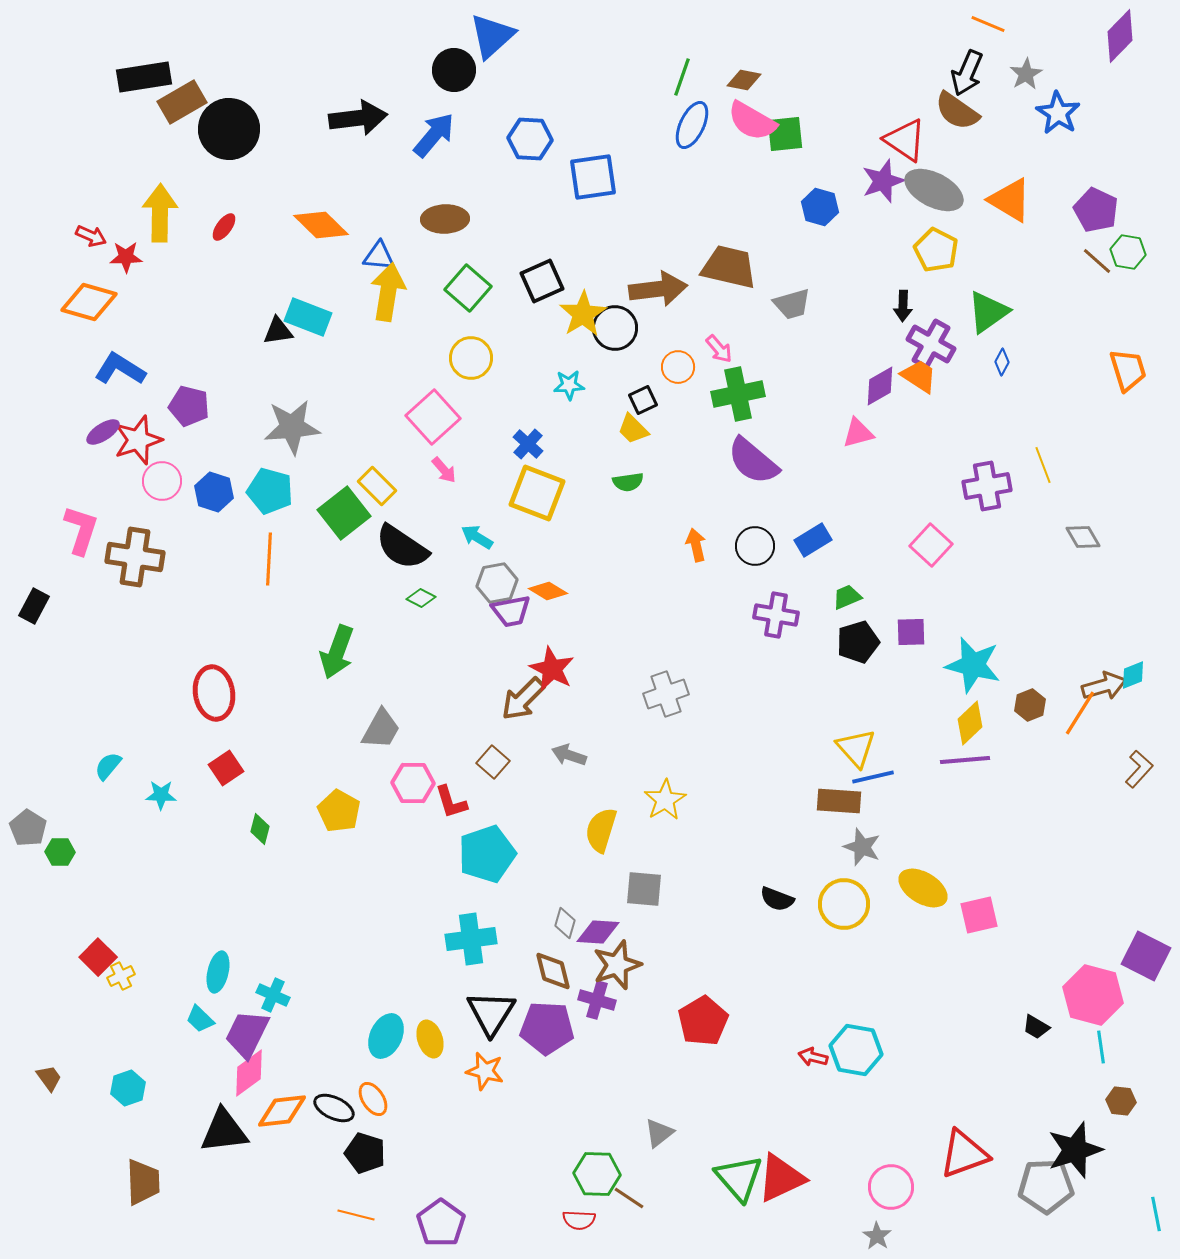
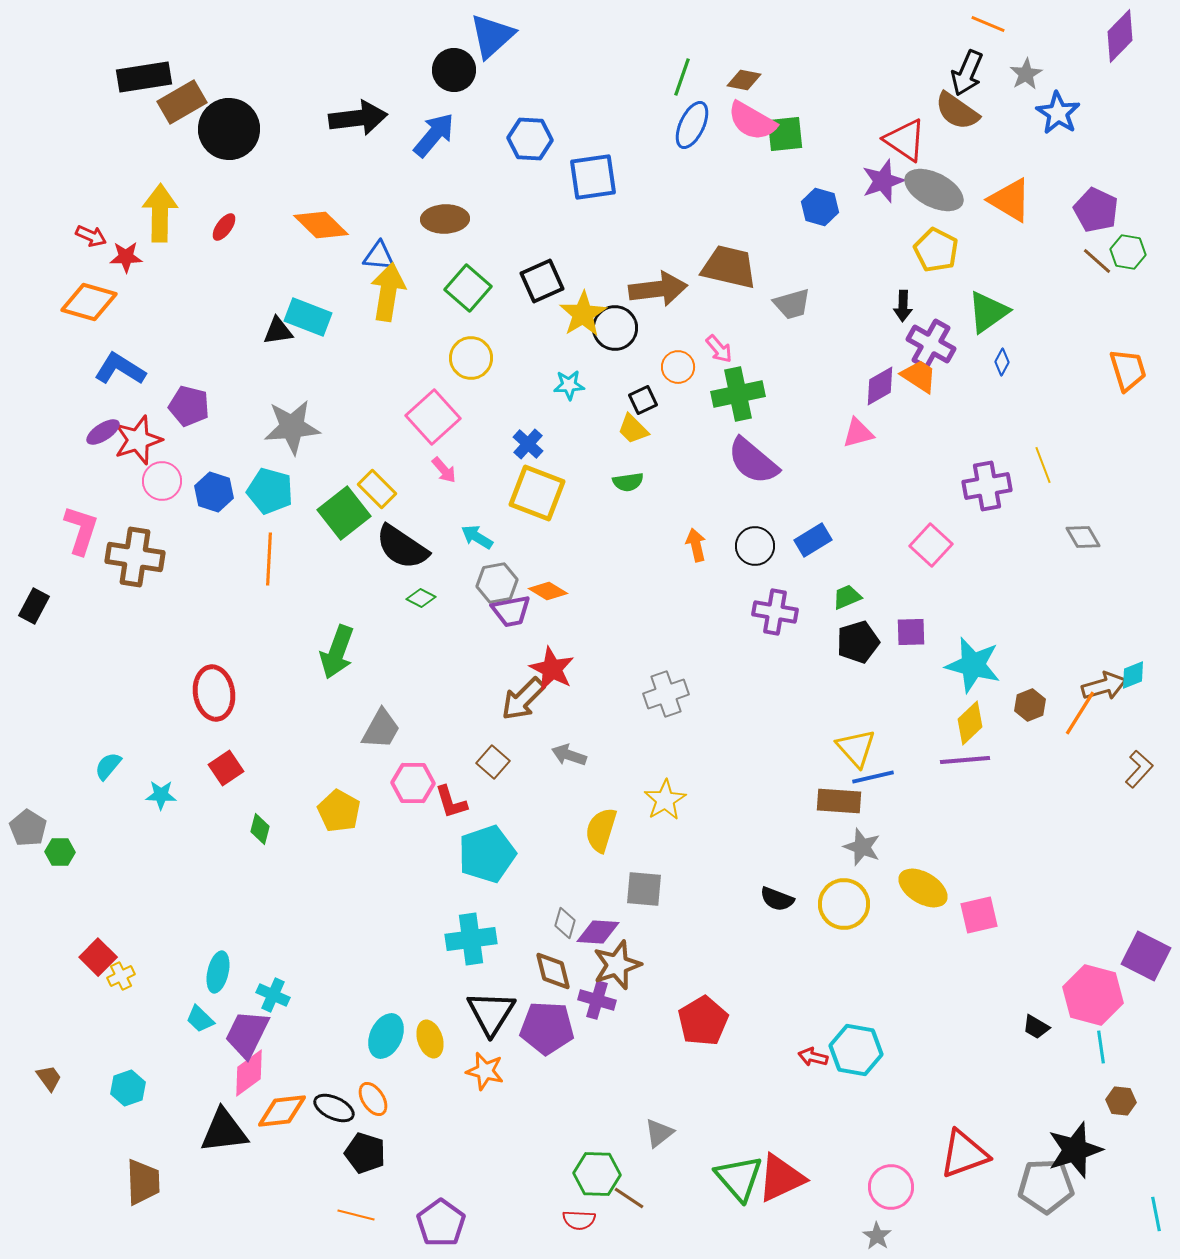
yellow rectangle at (377, 486): moved 3 px down
purple cross at (776, 615): moved 1 px left, 3 px up
